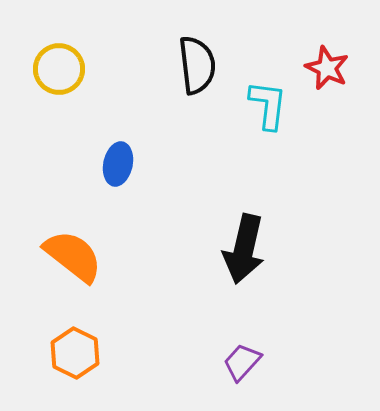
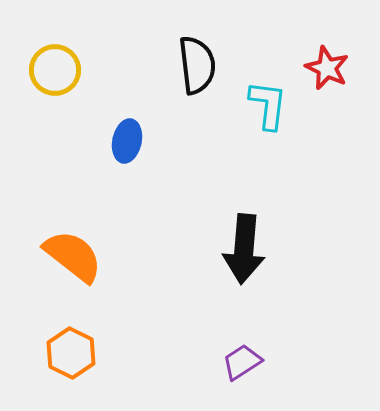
yellow circle: moved 4 px left, 1 px down
blue ellipse: moved 9 px right, 23 px up
black arrow: rotated 8 degrees counterclockwise
orange hexagon: moved 4 px left
purple trapezoid: rotated 15 degrees clockwise
